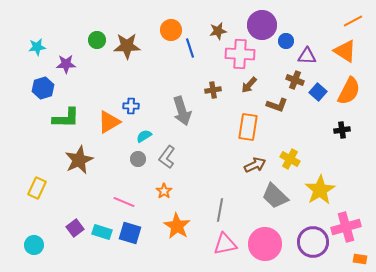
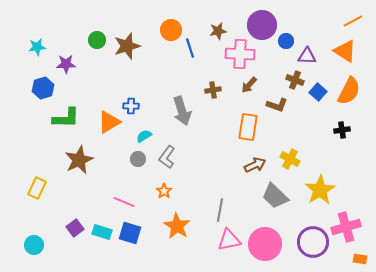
brown star at (127, 46): rotated 16 degrees counterclockwise
pink triangle at (225, 244): moved 4 px right, 4 px up
